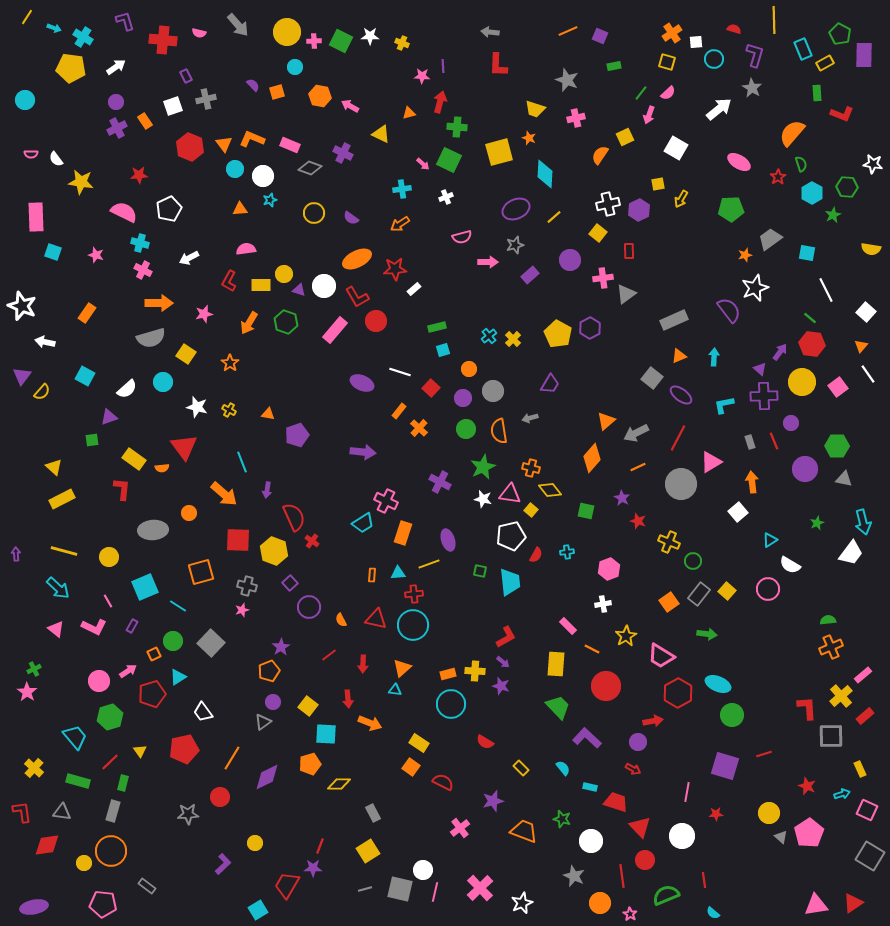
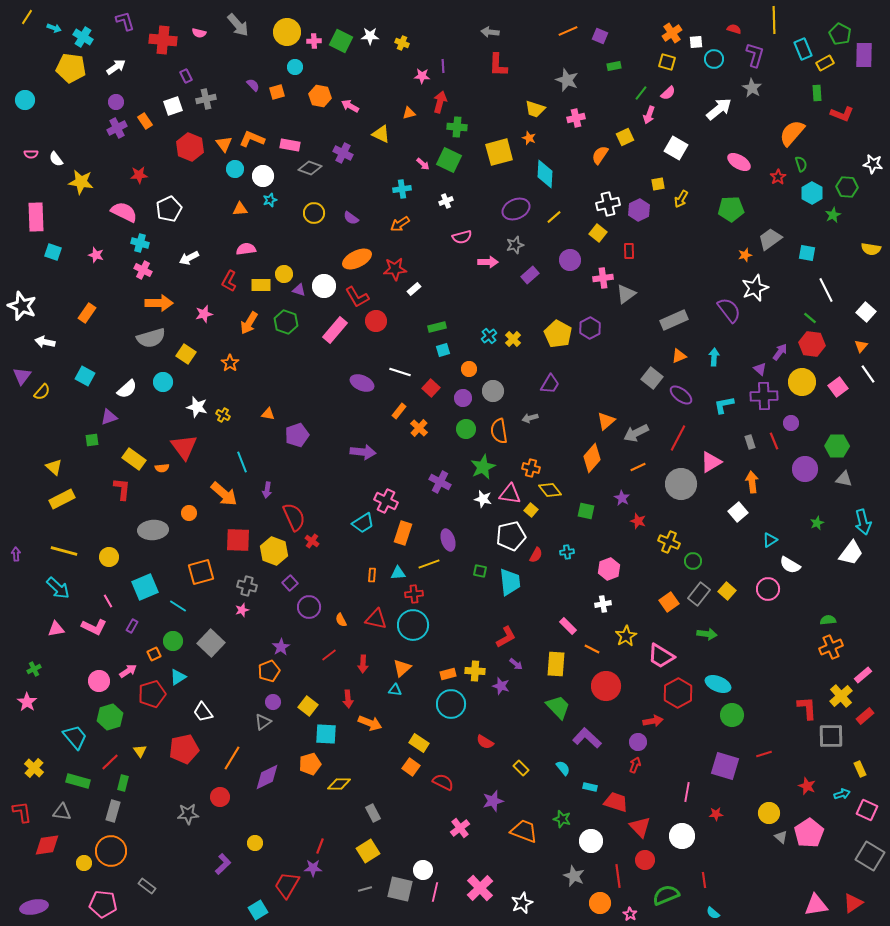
pink rectangle at (290, 145): rotated 12 degrees counterclockwise
white cross at (446, 197): moved 4 px down
yellow cross at (229, 410): moved 6 px left, 5 px down
pink triangle at (56, 629): rotated 48 degrees counterclockwise
purple arrow at (503, 662): moved 13 px right, 2 px down
pink star at (27, 692): moved 10 px down
red arrow at (633, 769): moved 2 px right, 4 px up; rotated 98 degrees counterclockwise
red line at (622, 876): moved 4 px left
